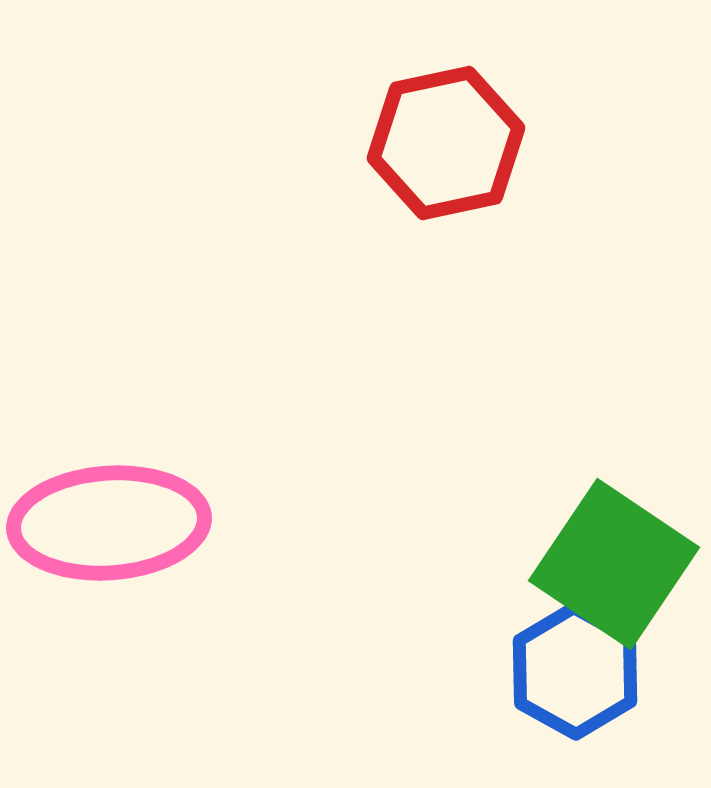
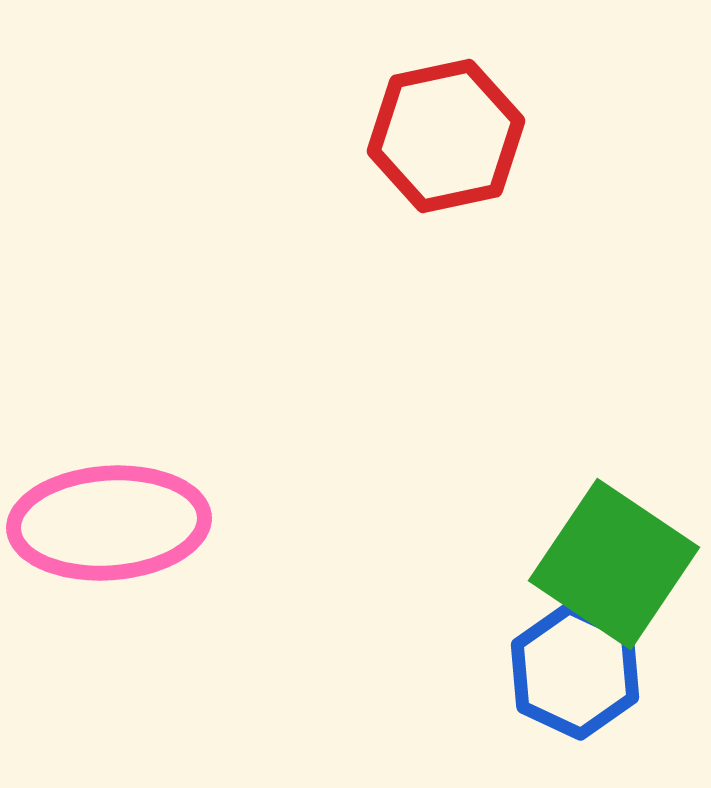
red hexagon: moved 7 px up
blue hexagon: rotated 4 degrees counterclockwise
